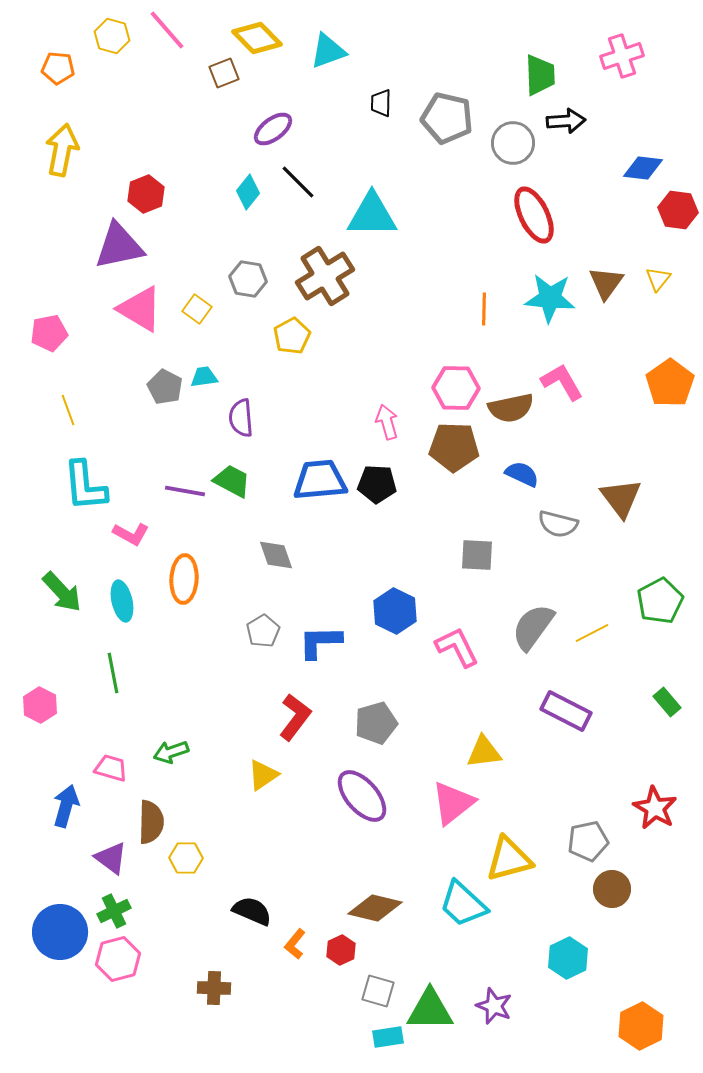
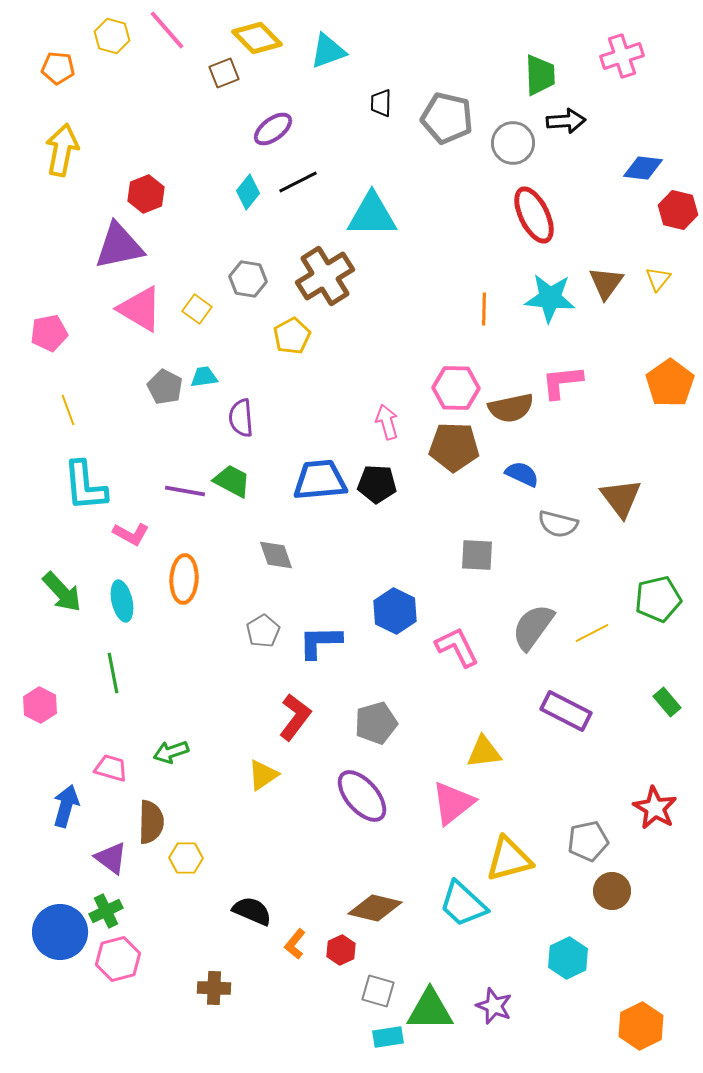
black line at (298, 182): rotated 72 degrees counterclockwise
red hexagon at (678, 210): rotated 6 degrees clockwise
pink L-shape at (562, 382): rotated 66 degrees counterclockwise
green pentagon at (660, 601): moved 2 px left, 2 px up; rotated 15 degrees clockwise
brown circle at (612, 889): moved 2 px down
green cross at (114, 911): moved 8 px left
